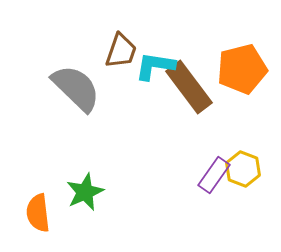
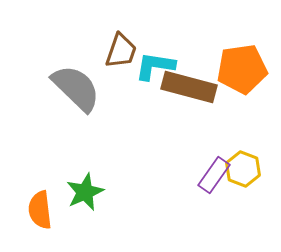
orange pentagon: rotated 6 degrees clockwise
brown rectangle: rotated 38 degrees counterclockwise
orange semicircle: moved 2 px right, 3 px up
